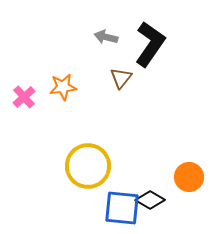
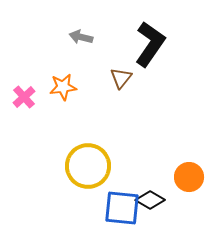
gray arrow: moved 25 px left
